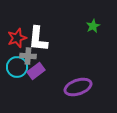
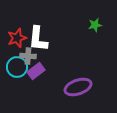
green star: moved 2 px right, 1 px up; rotated 16 degrees clockwise
